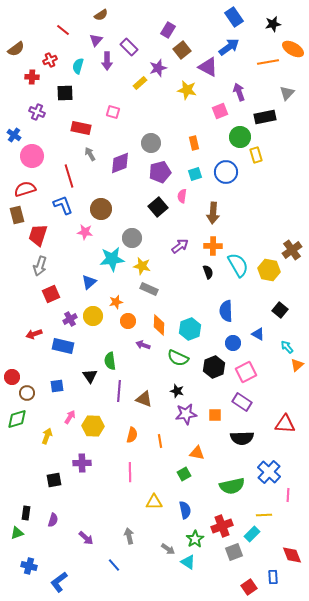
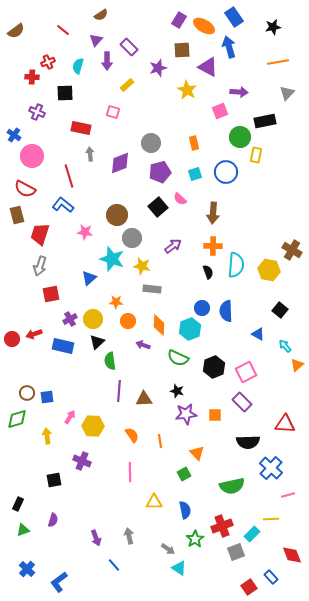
black star at (273, 24): moved 3 px down
purple rectangle at (168, 30): moved 11 px right, 10 px up
blue arrow at (229, 47): rotated 70 degrees counterclockwise
brown semicircle at (16, 49): moved 18 px up
orange ellipse at (293, 49): moved 89 px left, 23 px up
brown square at (182, 50): rotated 36 degrees clockwise
red cross at (50, 60): moved 2 px left, 2 px down
orange line at (268, 62): moved 10 px right
yellow rectangle at (140, 83): moved 13 px left, 2 px down
yellow star at (187, 90): rotated 18 degrees clockwise
purple arrow at (239, 92): rotated 114 degrees clockwise
black rectangle at (265, 117): moved 4 px down
gray arrow at (90, 154): rotated 24 degrees clockwise
yellow rectangle at (256, 155): rotated 28 degrees clockwise
red semicircle at (25, 189): rotated 135 degrees counterclockwise
pink semicircle at (182, 196): moved 2 px left, 3 px down; rotated 56 degrees counterclockwise
blue L-shape at (63, 205): rotated 30 degrees counterclockwise
brown circle at (101, 209): moved 16 px right, 6 px down
red trapezoid at (38, 235): moved 2 px right, 1 px up
purple arrow at (180, 246): moved 7 px left
brown cross at (292, 250): rotated 24 degrees counterclockwise
cyan star at (112, 259): rotated 25 degrees clockwise
cyan semicircle at (238, 265): moved 2 px left; rotated 35 degrees clockwise
blue triangle at (89, 282): moved 4 px up
gray rectangle at (149, 289): moved 3 px right; rotated 18 degrees counterclockwise
red square at (51, 294): rotated 12 degrees clockwise
orange star at (116, 302): rotated 16 degrees clockwise
yellow circle at (93, 316): moved 3 px down
blue circle at (233, 343): moved 31 px left, 35 px up
cyan arrow at (287, 347): moved 2 px left, 1 px up
black triangle at (90, 376): moved 7 px right, 34 px up; rotated 21 degrees clockwise
red circle at (12, 377): moved 38 px up
blue square at (57, 386): moved 10 px left, 11 px down
brown triangle at (144, 399): rotated 24 degrees counterclockwise
purple rectangle at (242, 402): rotated 12 degrees clockwise
orange semicircle at (132, 435): rotated 49 degrees counterclockwise
yellow arrow at (47, 436): rotated 28 degrees counterclockwise
black semicircle at (242, 438): moved 6 px right, 4 px down
orange triangle at (197, 453): rotated 35 degrees clockwise
purple cross at (82, 463): moved 2 px up; rotated 24 degrees clockwise
blue cross at (269, 472): moved 2 px right, 4 px up
pink line at (288, 495): rotated 72 degrees clockwise
black rectangle at (26, 513): moved 8 px left, 9 px up; rotated 16 degrees clockwise
yellow line at (264, 515): moved 7 px right, 4 px down
green triangle at (17, 533): moved 6 px right, 3 px up
purple arrow at (86, 538): moved 10 px right; rotated 28 degrees clockwise
gray square at (234, 552): moved 2 px right
cyan triangle at (188, 562): moved 9 px left, 6 px down
blue cross at (29, 566): moved 2 px left, 3 px down; rotated 28 degrees clockwise
blue rectangle at (273, 577): moved 2 px left; rotated 40 degrees counterclockwise
